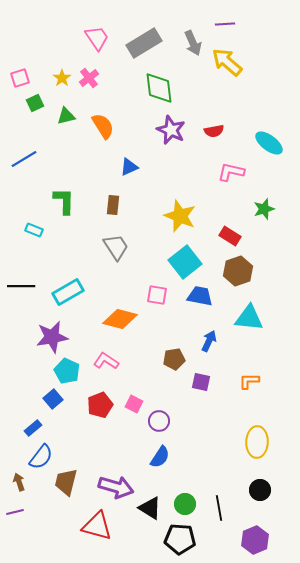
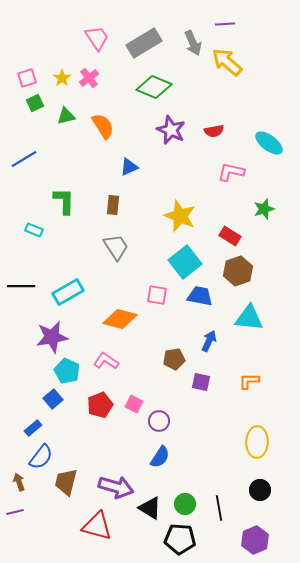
pink square at (20, 78): moved 7 px right
green diamond at (159, 88): moved 5 px left, 1 px up; rotated 60 degrees counterclockwise
